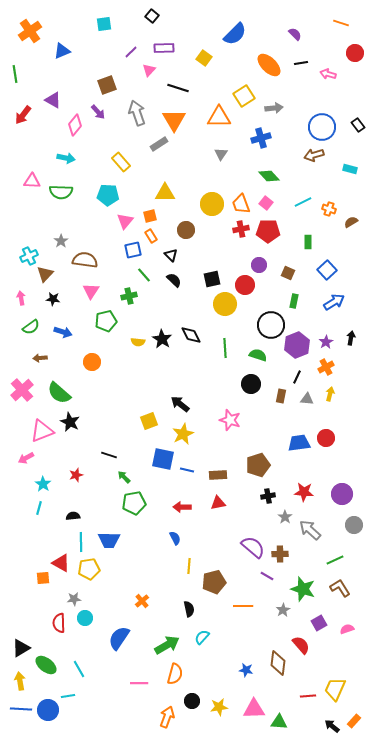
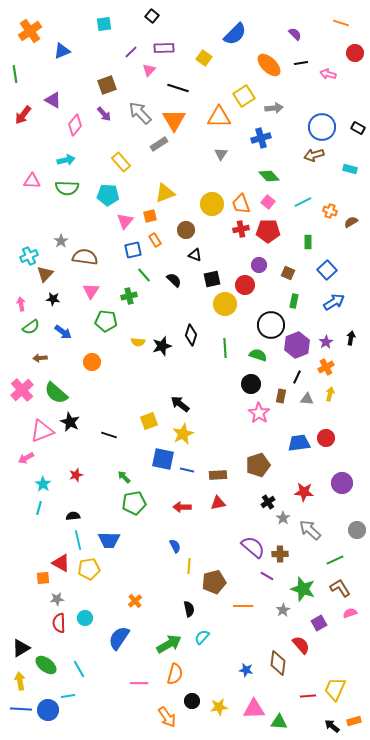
purple arrow at (98, 112): moved 6 px right, 2 px down
gray arrow at (137, 113): moved 3 px right; rotated 25 degrees counterclockwise
black rectangle at (358, 125): moved 3 px down; rotated 24 degrees counterclockwise
cyan arrow at (66, 158): moved 2 px down; rotated 24 degrees counterclockwise
green semicircle at (61, 192): moved 6 px right, 4 px up
yellow triangle at (165, 193): rotated 20 degrees counterclockwise
pink square at (266, 203): moved 2 px right, 1 px up
orange cross at (329, 209): moved 1 px right, 2 px down
orange rectangle at (151, 236): moved 4 px right, 4 px down
black triangle at (171, 255): moved 24 px right; rotated 24 degrees counterclockwise
brown semicircle at (85, 260): moved 3 px up
pink arrow at (21, 298): moved 6 px down
green pentagon at (106, 321): rotated 20 degrees clockwise
blue arrow at (63, 332): rotated 18 degrees clockwise
black diamond at (191, 335): rotated 45 degrees clockwise
black star at (162, 339): moved 7 px down; rotated 24 degrees clockwise
green semicircle at (59, 393): moved 3 px left
pink star at (230, 420): moved 29 px right, 7 px up; rotated 15 degrees clockwise
black line at (109, 455): moved 20 px up
purple circle at (342, 494): moved 11 px up
black cross at (268, 496): moved 6 px down; rotated 24 degrees counterclockwise
gray star at (285, 517): moved 2 px left, 1 px down
gray circle at (354, 525): moved 3 px right, 5 px down
blue semicircle at (175, 538): moved 8 px down
cyan line at (81, 542): moved 3 px left, 2 px up; rotated 12 degrees counterclockwise
gray star at (74, 599): moved 17 px left
orange cross at (142, 601): moved 7 px left
pink semicircle at (347, 629): moved 3 px right, 16 px up
green arrow at (167, 645): moved 2 px right, 1 px up
orange arrow at (167, 717): rotated 125 degrees clockwise
orange rectangle at (354, 721): rotated 32 degrees clockwise
